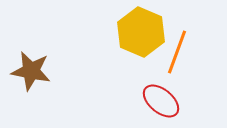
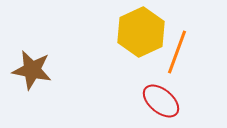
yellow hexagon: rotated 12 degrees clockwise
brown star: moved 1 px right, 1 px up
